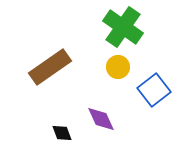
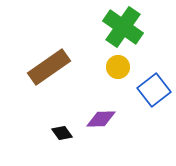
brown rectangle: moved 1 px left
purple diamond: rotated 68 degrees counterclockwise
black diamond: rotated 15 degrees counterclockwise
